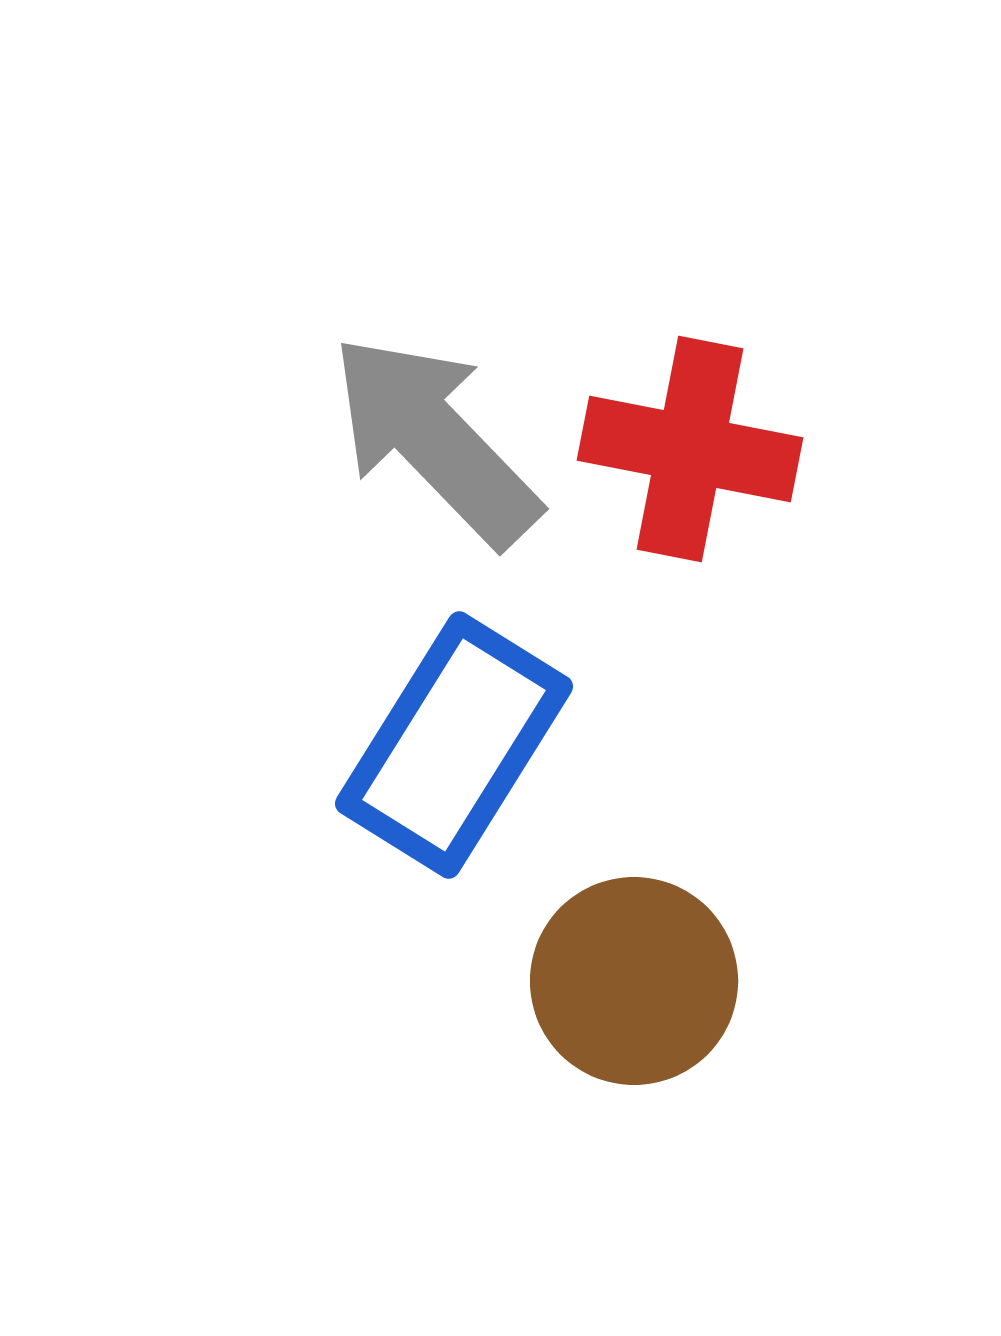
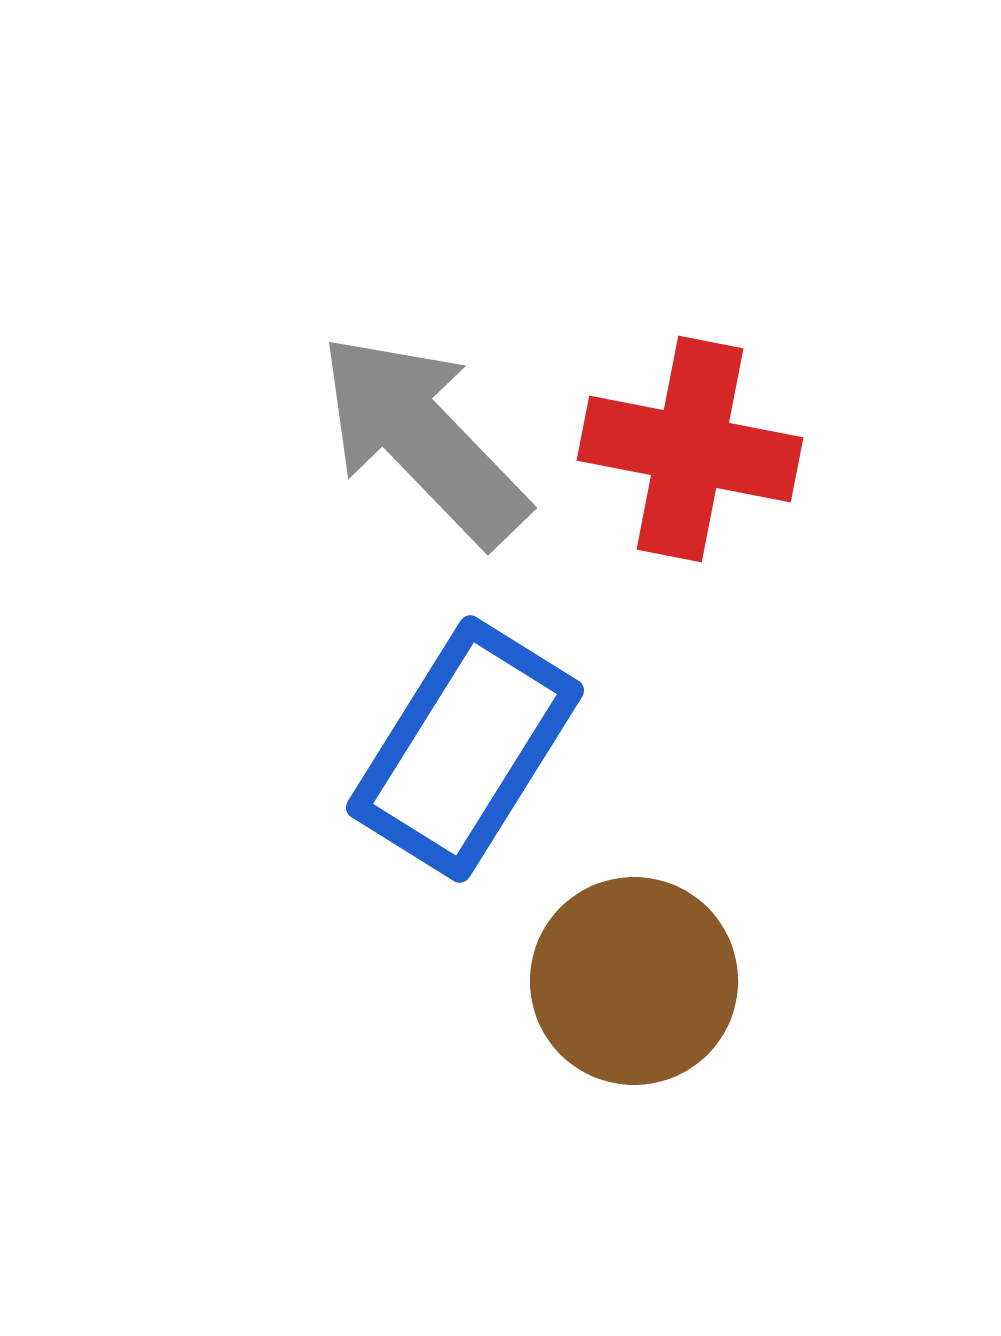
gray arrow: moved 12 px left, 1 px up
blue rectangle: moved 11 px right, 4 px down
